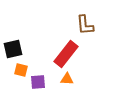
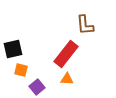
purple square: moved 1 px left, 5 px down; rotated 35 degrees counterclockwise
